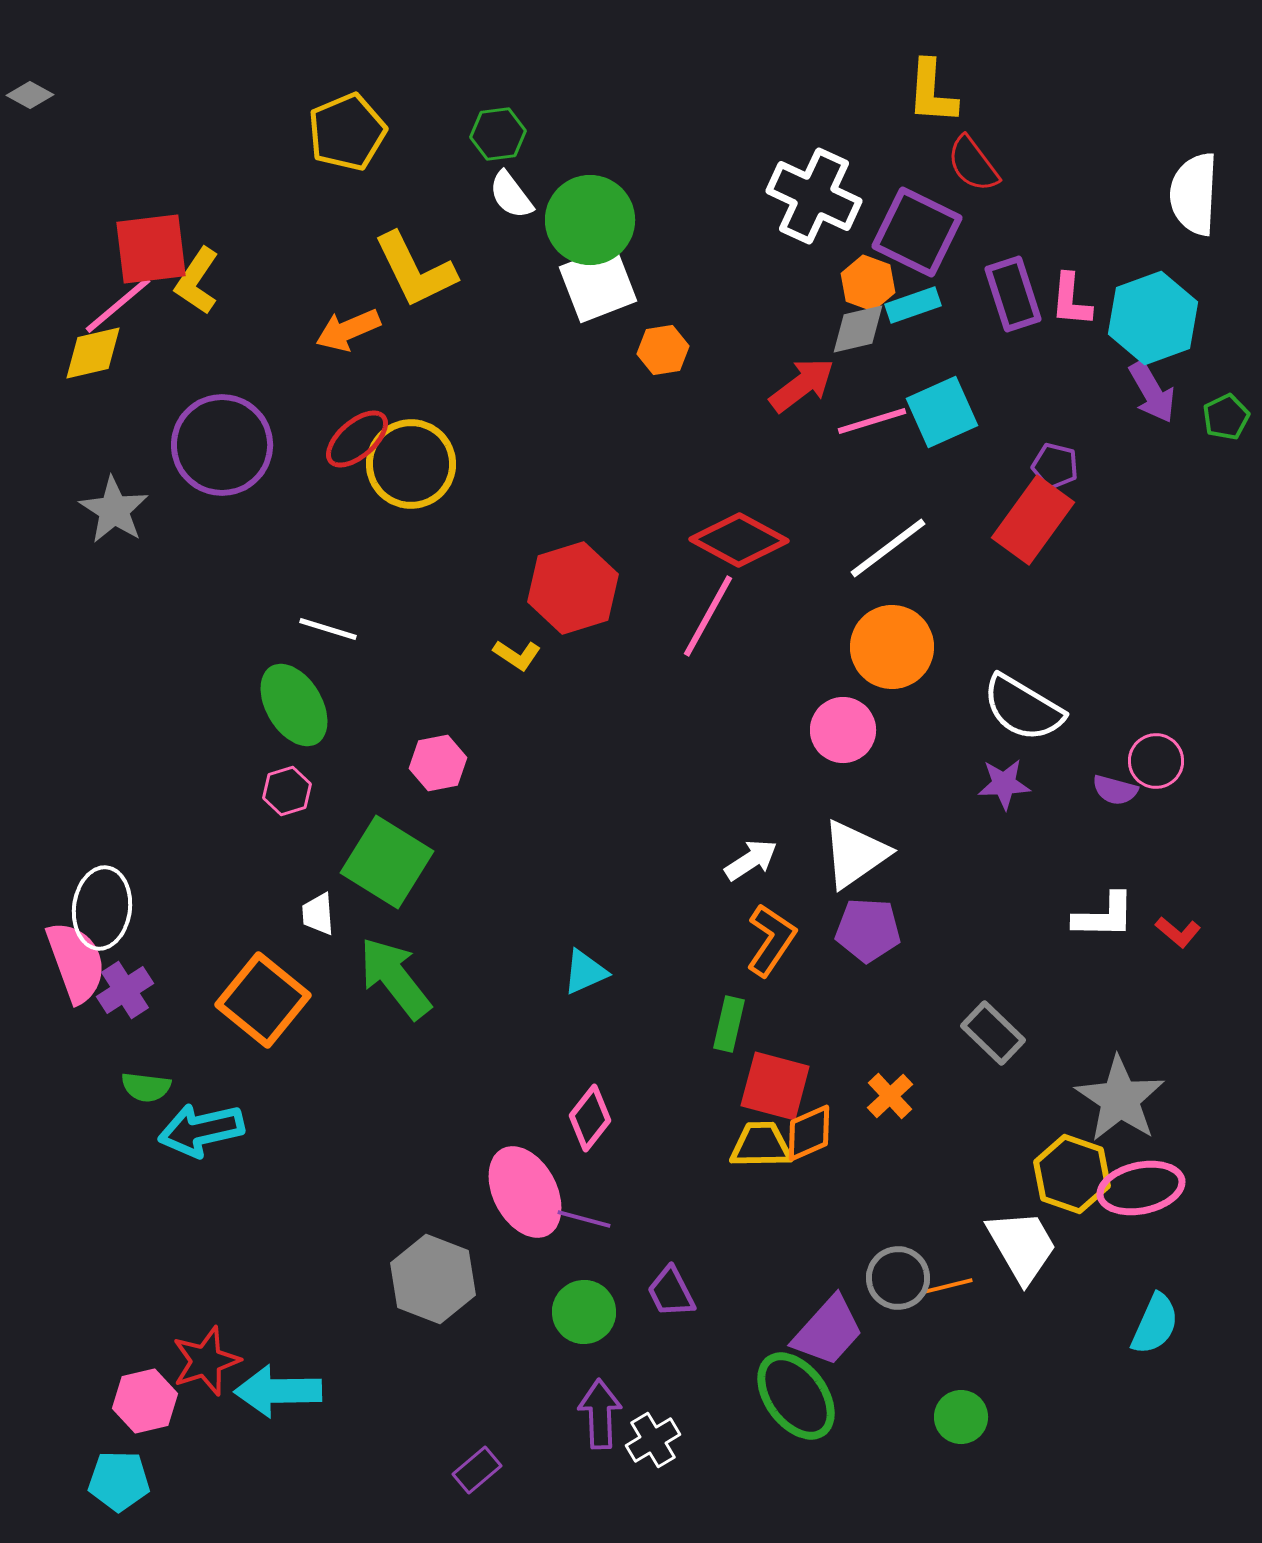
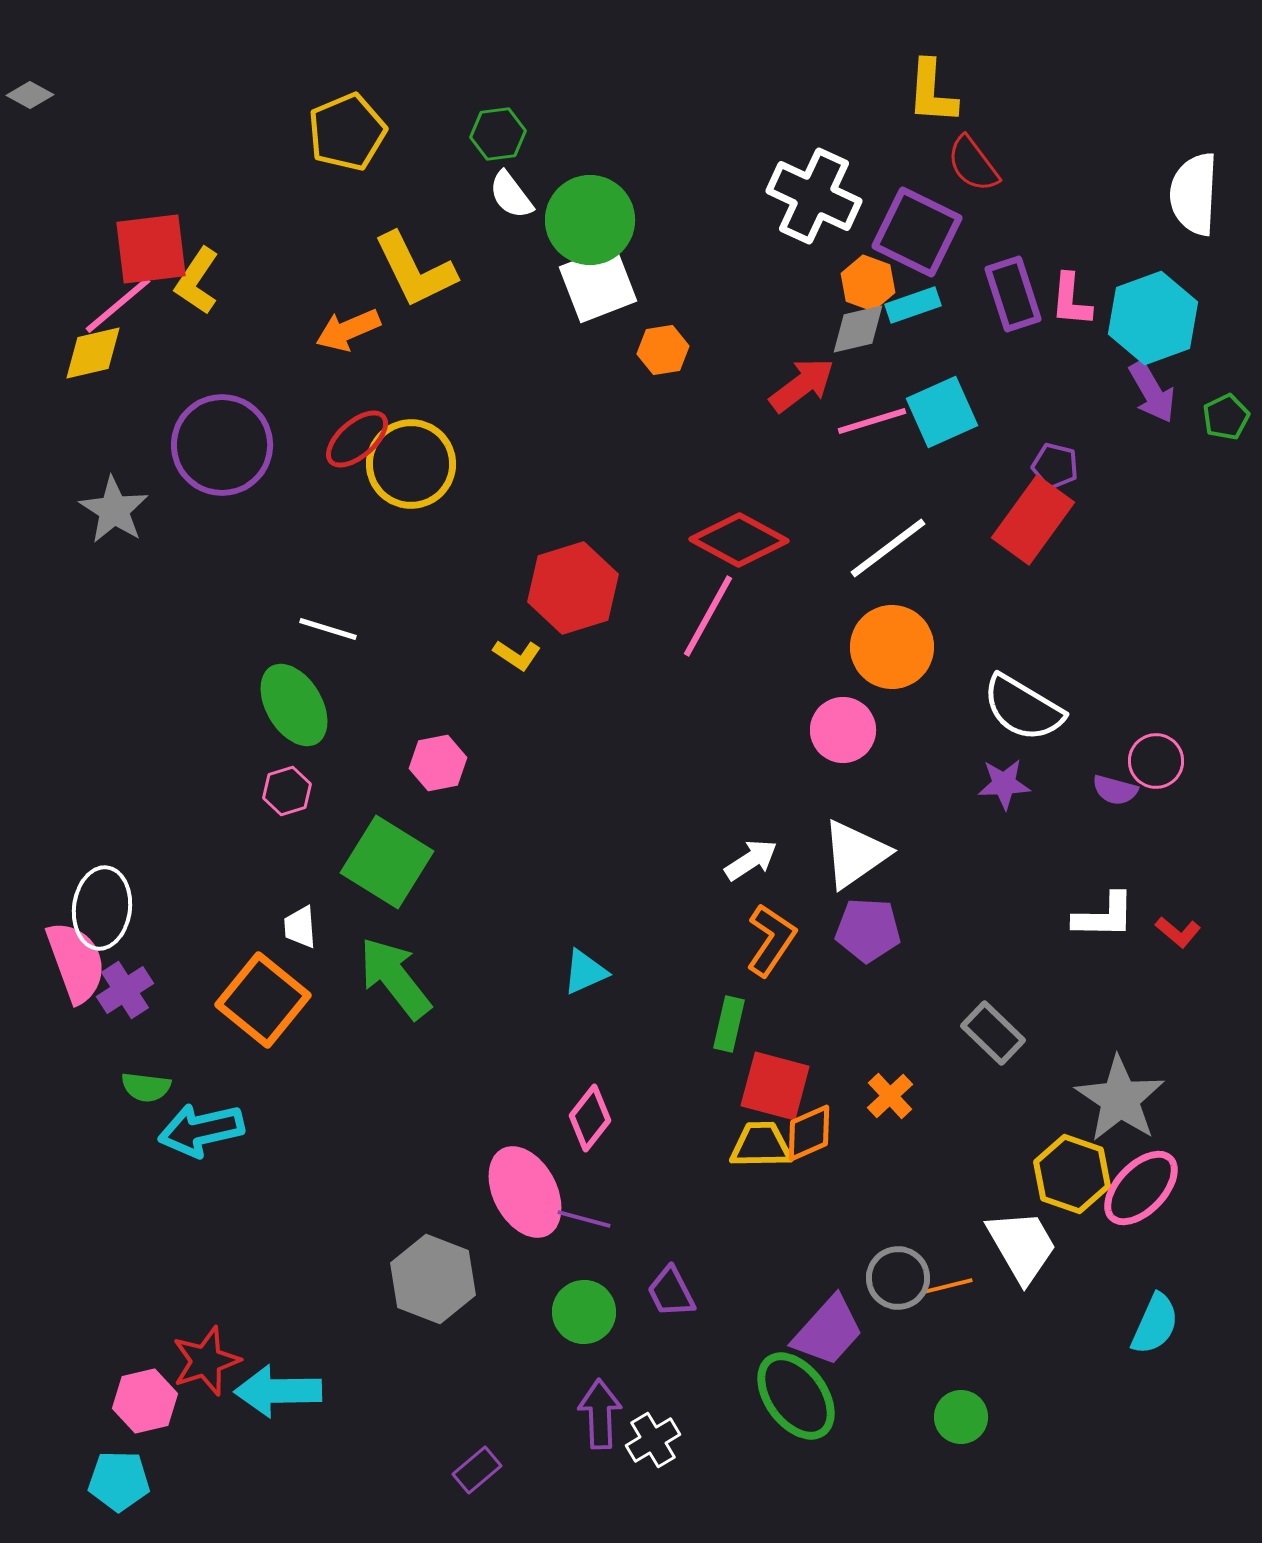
white trapezoid at (318, 914): moved 18 px left, 13 px down
pink ellipse at (1141, 1188): rotated 34 degrees counterclockwise
